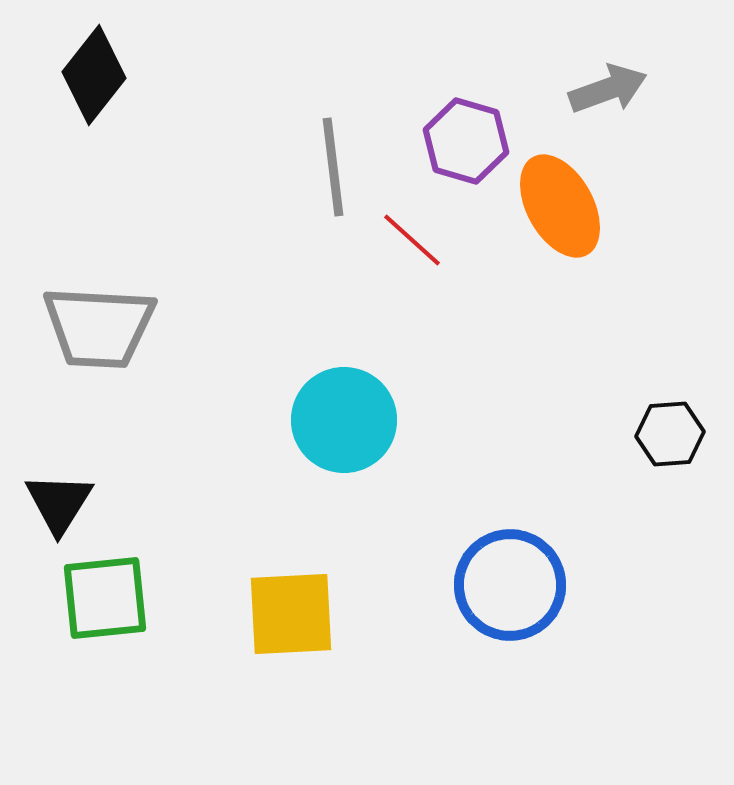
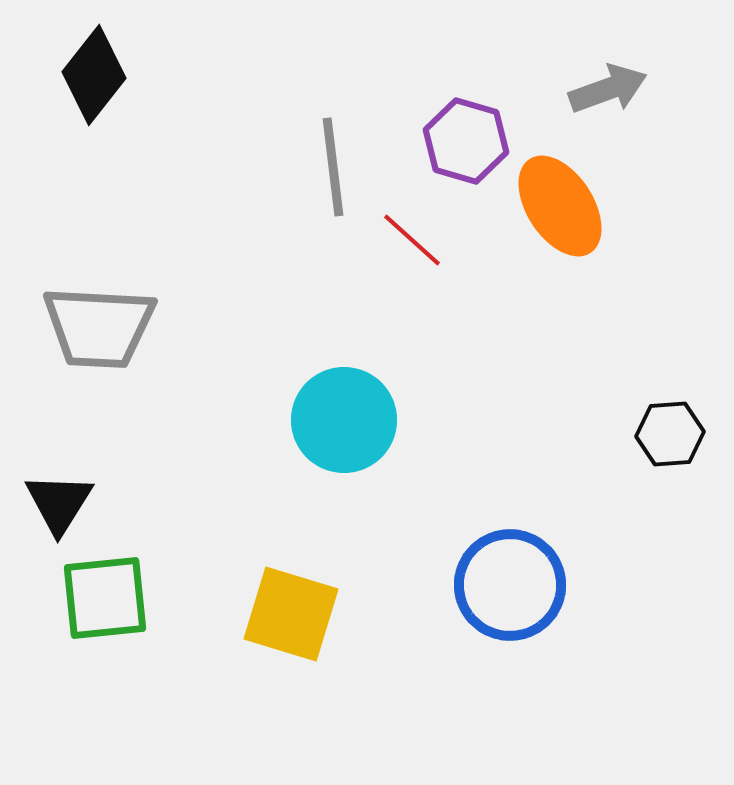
orange ellipse: rotated 4 degrees counterclockwise
yellow square: rotated 20 degrees clockwise
